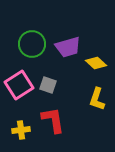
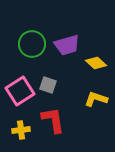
purple trapezoid: moved 1 px left, 2 px up
pink square: moved 1 px right, 6 px down
yellow L-shape: moved 1 px left; rotated 90 degrees clockwise
